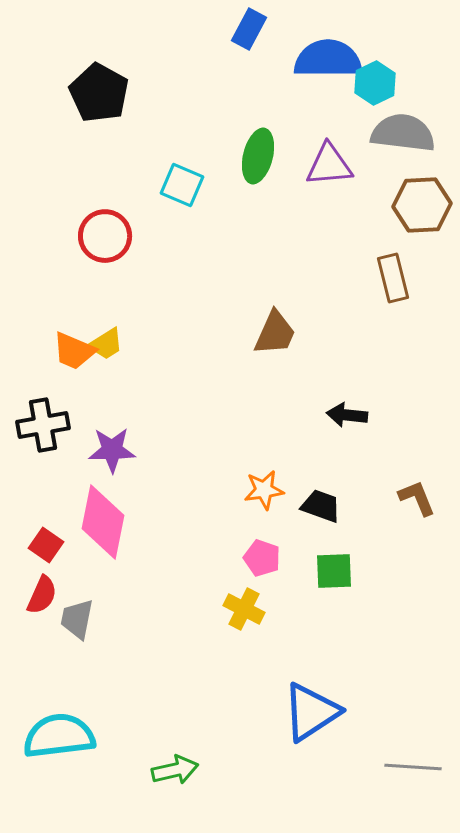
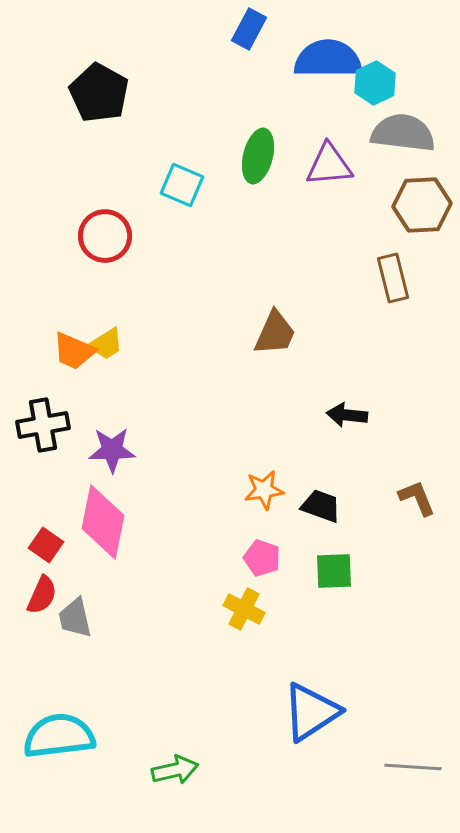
gray trapezoid: moved 2 px left, 1 px up; rotated 24 degrees counterclockwise
